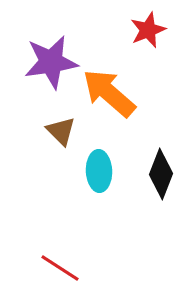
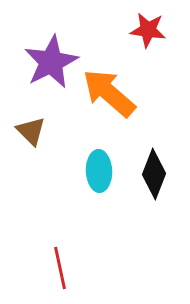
red star: rotated 30 degrees clockwise
purple star: rotated 18 degrees counterclockwise
brown triangle: moved 30 px left
black diamond: moved 7 px left
red line: rotated 45 degrees clockwise
